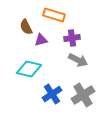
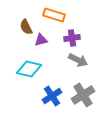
blue cross: moved 2 px down
